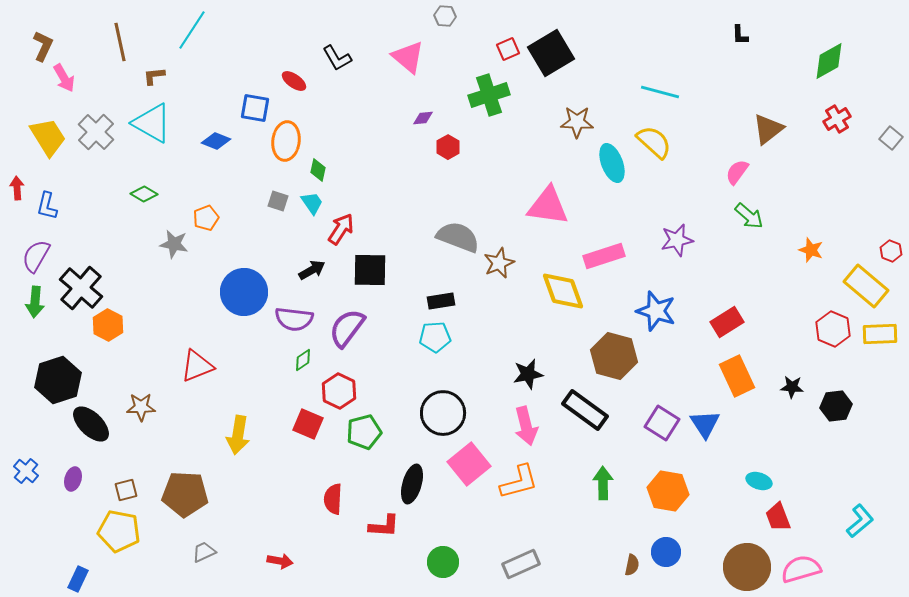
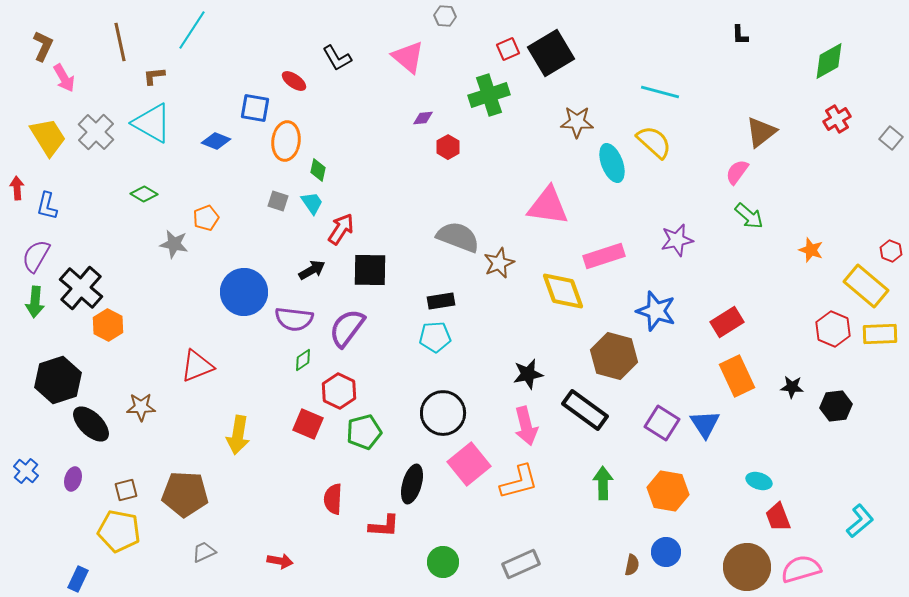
brown triangle at (768, 129): moved 7 px left, 3 px down
